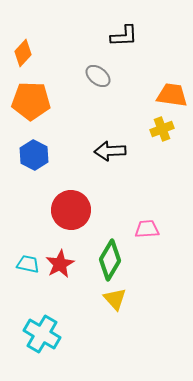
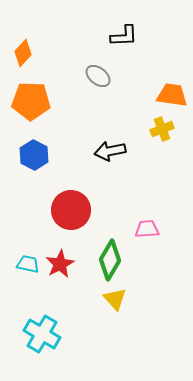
black arrow: rotated 8 degrees counterclockwise
